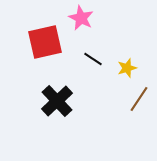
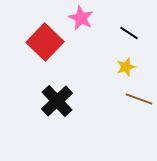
red square: rotated 33 degrees counterclockwise
black line: moved 36 px right, 26 px up
yellow star: moved 1 px left, 1 px up
brown line: rotated 76 degrees clockwise
